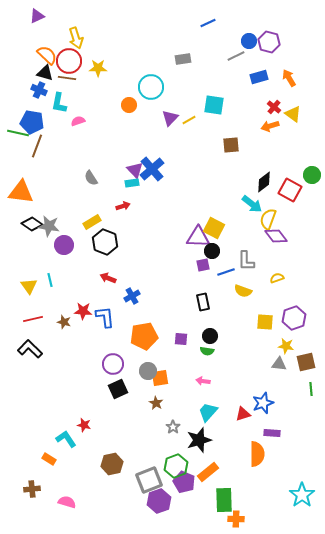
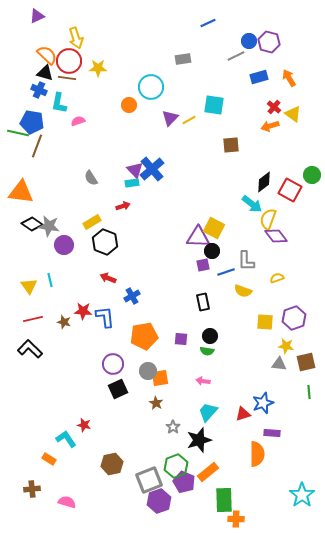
green line at (311, 389): moved 2 px left, 3 px down
